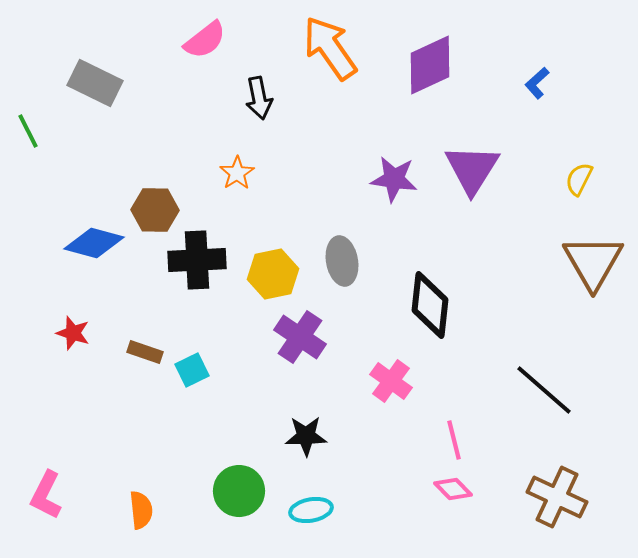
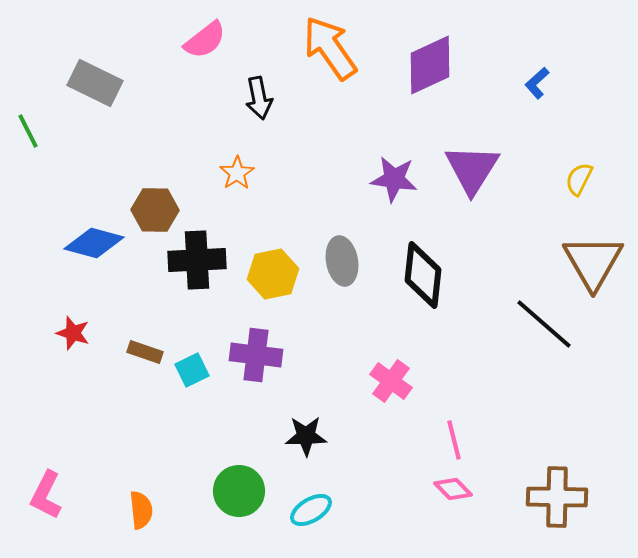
black diamond: moved 7 px left, 30 px up
purple cross: moved 44 px left, 18 px down; rotated 27 degrees counterclockwise
black line: moved 66 px up
brown cross: rotated 24 degrees counterclockwise
cyan ellipse: rotated 21 degrees counterclockwise
